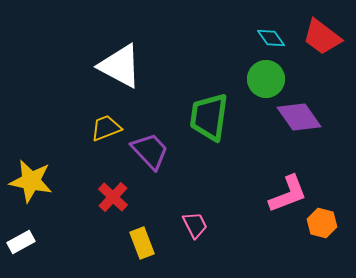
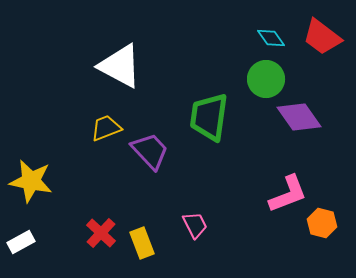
red cross: moved 12 px left, 36 px down
